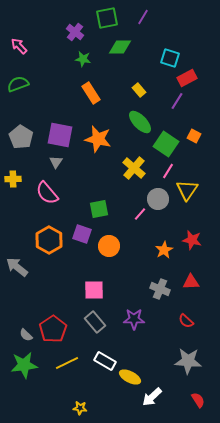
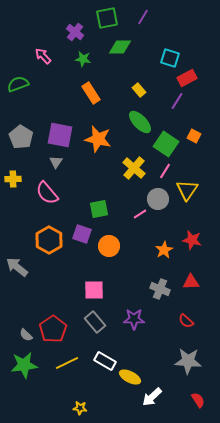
pink arrow at (19, 46): moved 24 px right, 10 px down
pink line at (168, 171): moved 3 px left
pink line at (140, 214): rotated 16 degrees clockwise
